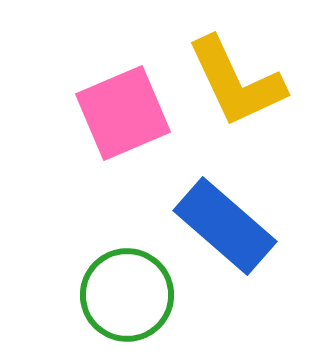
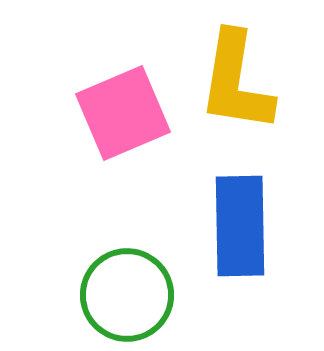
yellow L-shape: rotated 34 degrees clockwise
blue rectangle: moved 15 px right; rotated 48 degrees clockwise
